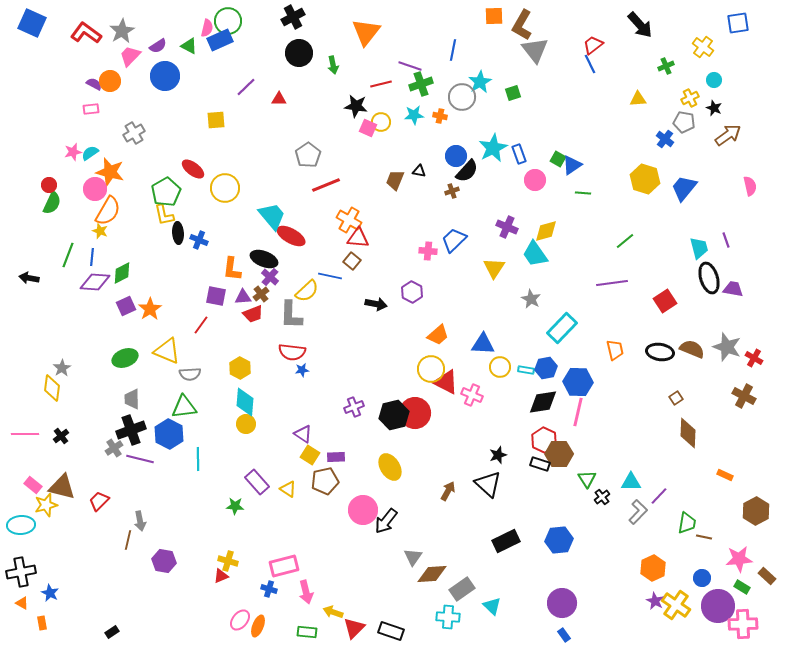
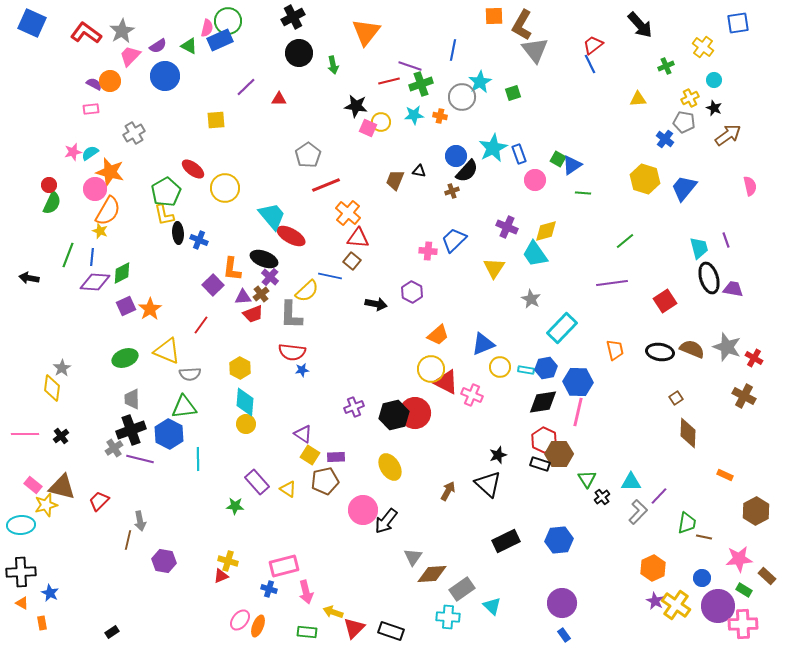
red line at (381, 84): moved 8 px right, 3 px up
orange cross at (349, 220): moved 1 px left, 7 px up; rotated 10 degrees clockwise
purple square at (216, 296): moved 3 px left, 11 px up; rotated 35 degrees clockwise
blue triangle at (483, 344): rotated 25 degrees counterclockwise
black cross at (21, 572): rotated 8 degrees clockwise
green rectangle at (742, 587): moved 2 px right, 3 px down
